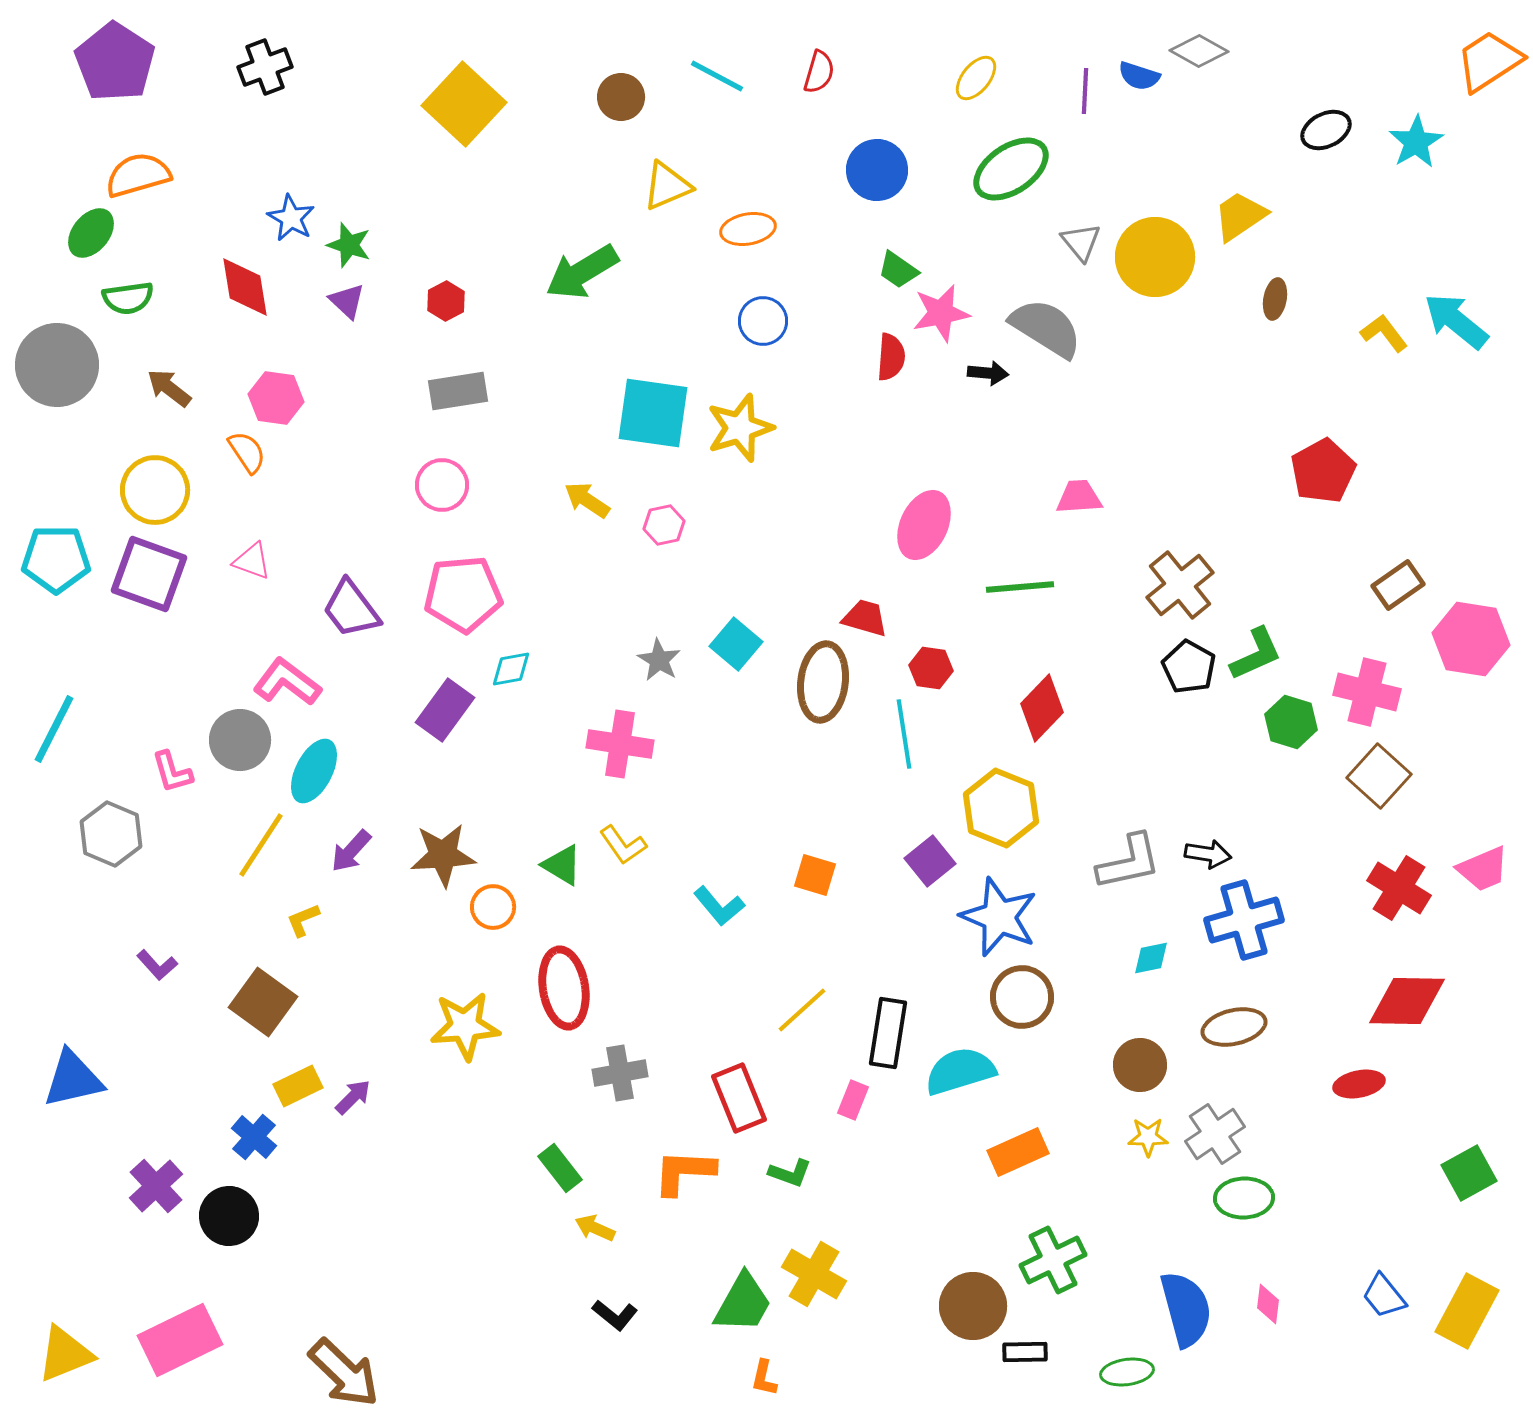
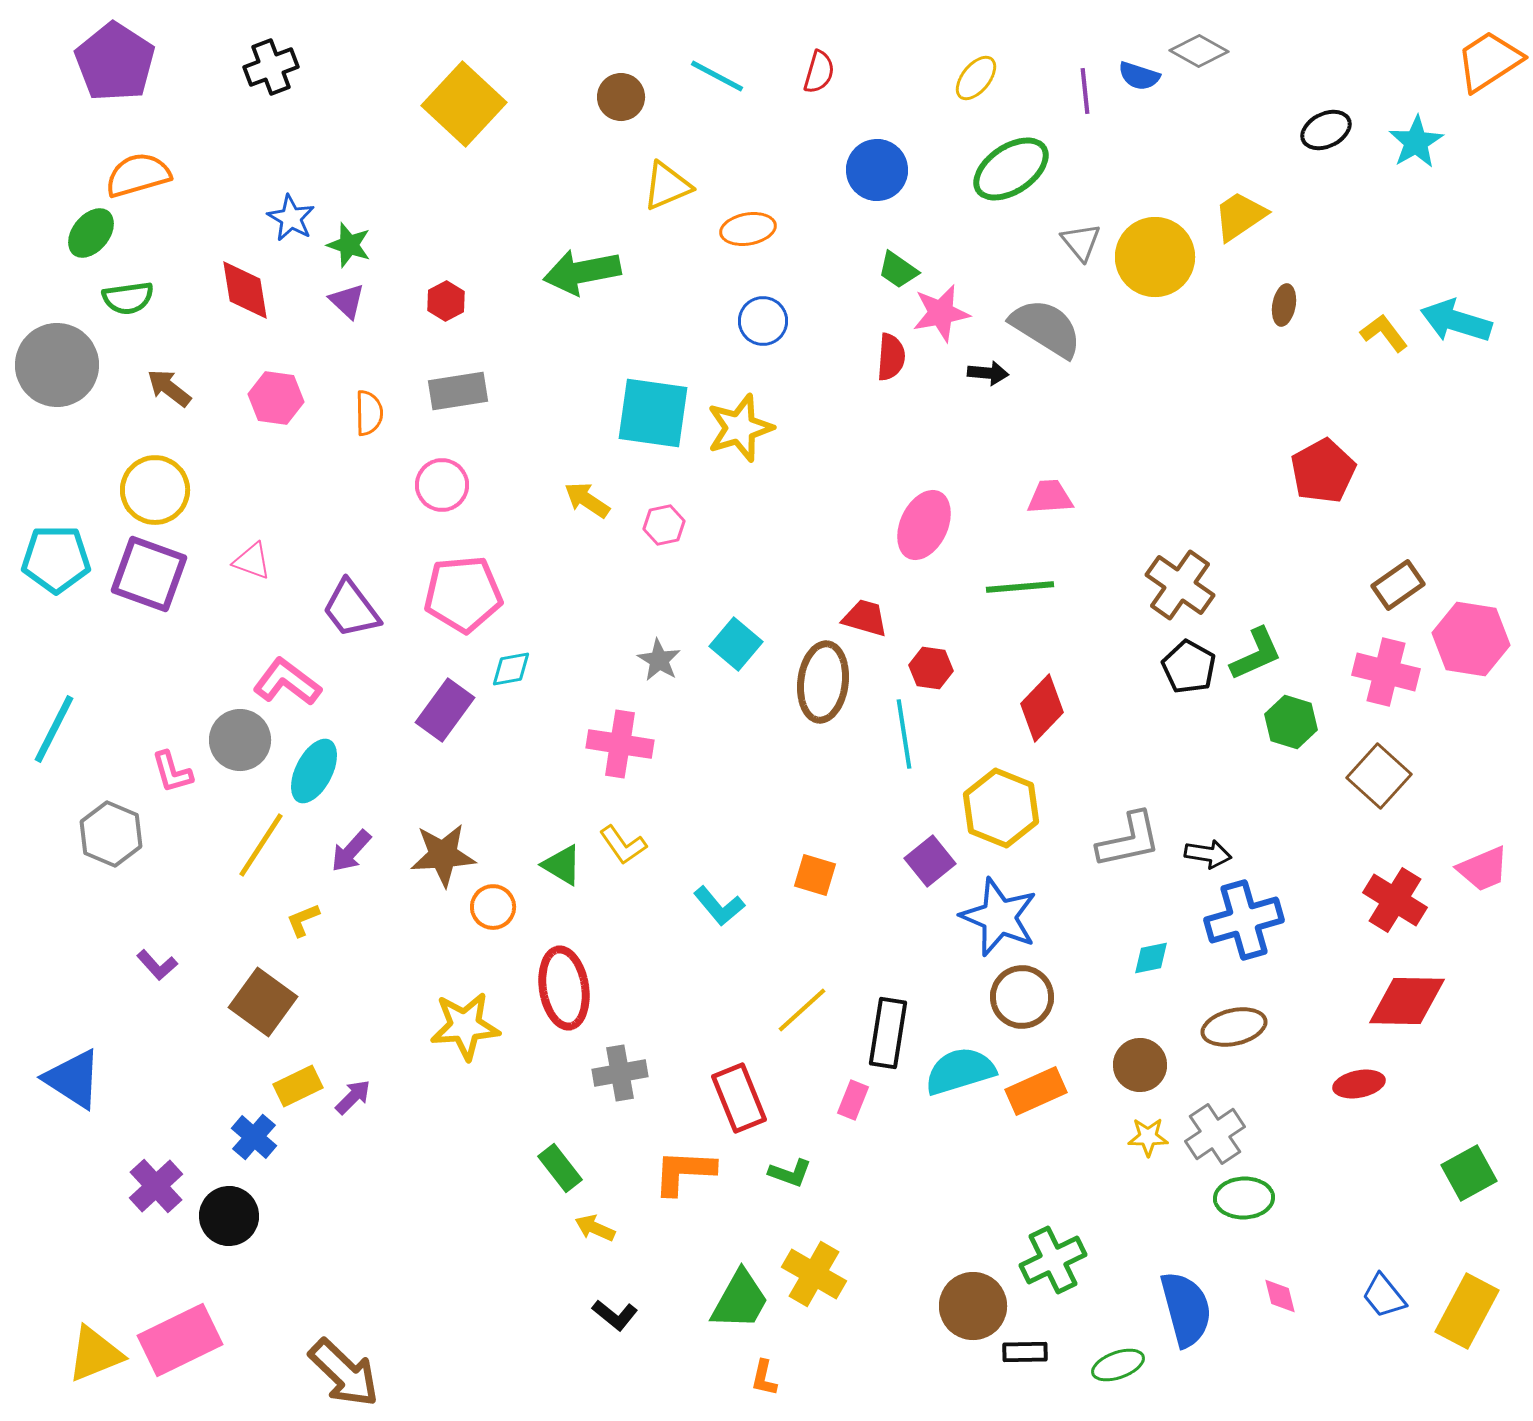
black cross at (265, 67): moved 6 px right
purple line at (1085, 91): rotated 9 degrees counterclockwise
green arrow at (582, 272): rotated 20 degrees clockwise
red diamond at (245, 287): moved 3 px down
brown ellipse at (1275, 299): moved 9 px right, 6 px down
cyan arrow at (1456, 321): rotated 22 degrees counterclockwise
orange semicircle at (247, 452): moved 122 px right, 39 px up; rotated 33 degrees clockwise
pink trapezoid at (1079, 497): moved 29 px left
brown cross at (1180, 585): rotated 16 degrees counterclockwise
pink cross at (1367, 692): moved 19 px right, 20 px up
gray L-shape at (1129, 862): moved 22 px up
red cross at (1399, 888): moved 4 px left, 12 px down
blue triangle at (73, 1079): rotated 46 degrees clockwise
orange rectangle at (1018, 1152): moved 18 px right, 61 px up
green trapezoid at (743, 1303): moved 3 px left, 3 px up
pink diamond at (1268, 1304): moved 12 px right, 8 px up; rotated 21 degrees counterclockwise
yellow triangle at (65, 1354): moved 30 px right
green ellipse at (1127, 1372): moved 9 px left, 7 px up; rotated 12 degrees counterclockwise
